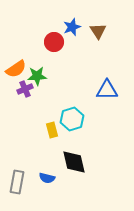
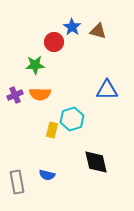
blue star: rotated 18 degrees counterclockwise
brown triangle: rotated 42 degrees counterclockwise
orange semicircle: moved 24 px right, 25 px down; rotated 35 degrees clockwise
green star: moved 2 px left, 11 px up
purple cross: moved 10 px left, 6 px down
yellow rectangle: rotated 28 degrees clockwise
black diamond: moved 22 px right
blue semicircle: moved 3 px up
gray rectangle: rotated 20 degrees counterclockwise
